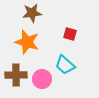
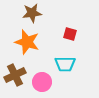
cyan trapezoid: moved 1 px up; rotated 40 degrees counterclockwise
brown cross: moved 1 px left; rotated 25 degrees counterclockwise
pink circle: moved 3 px down
